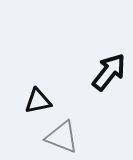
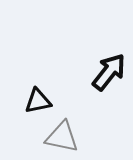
gray triangle: rotated 9 degrees counterclockwise
